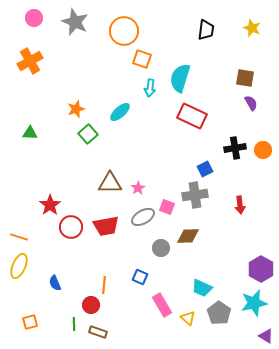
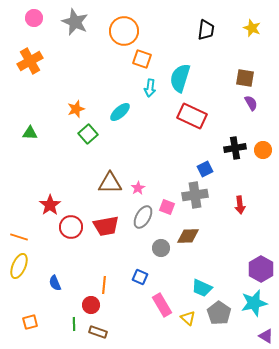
gray ellipse at (143, 217): rotated 30 degrees counterclockwise
